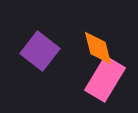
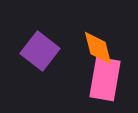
pink rectangle: rotated 21 degrees counterclockwise
